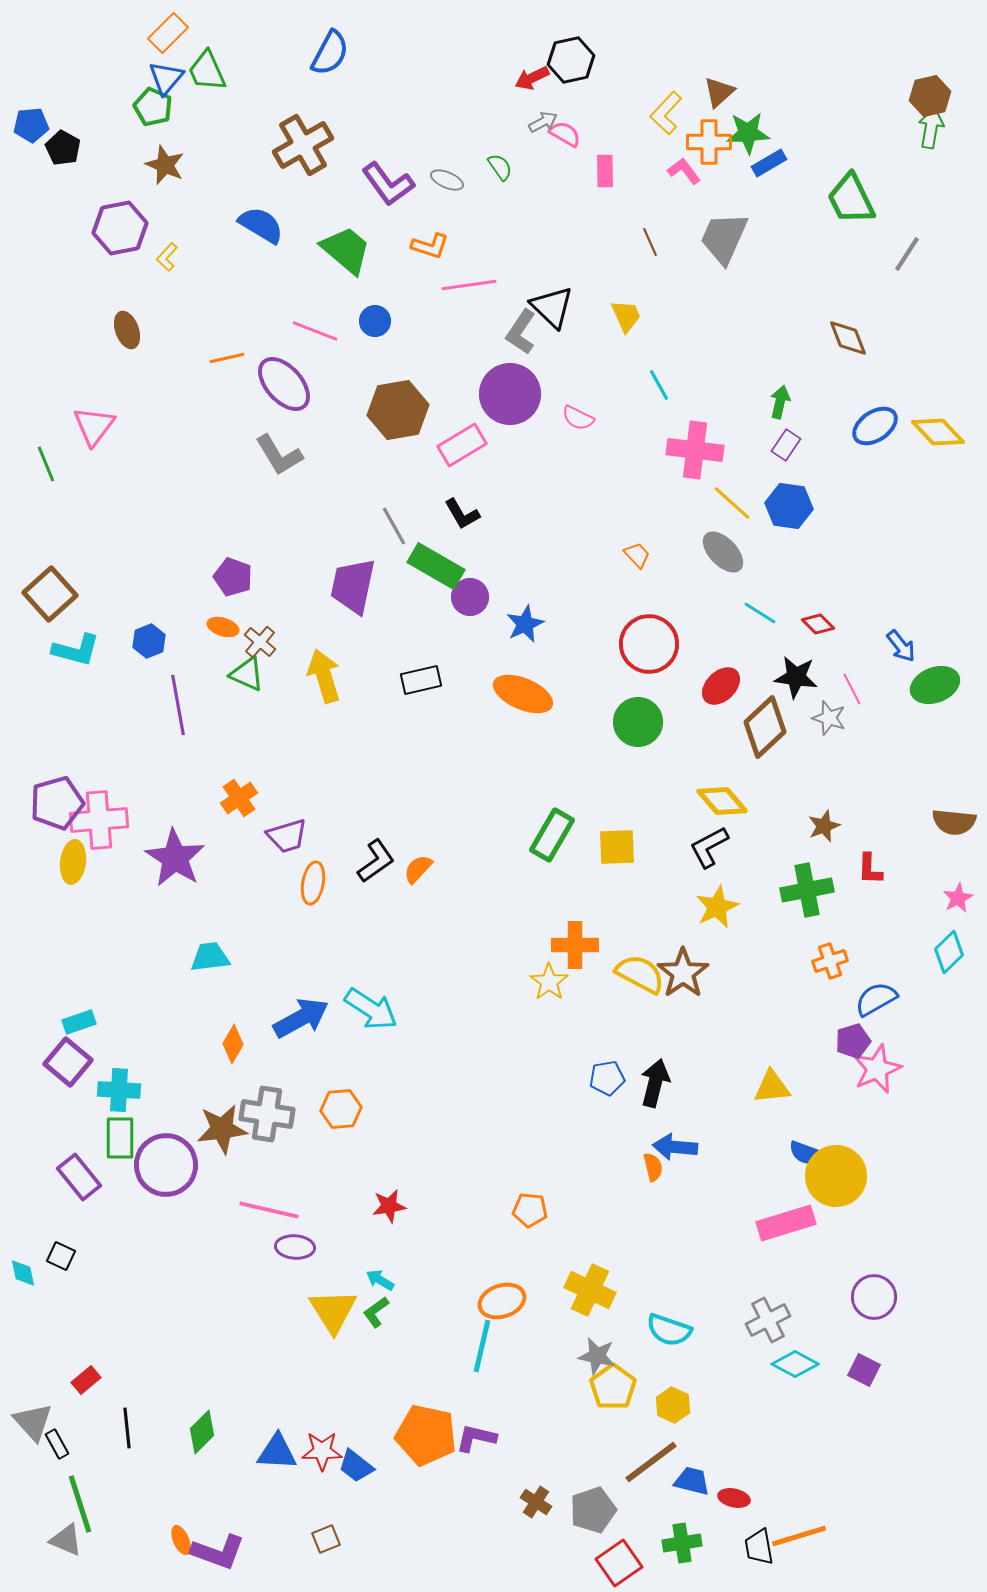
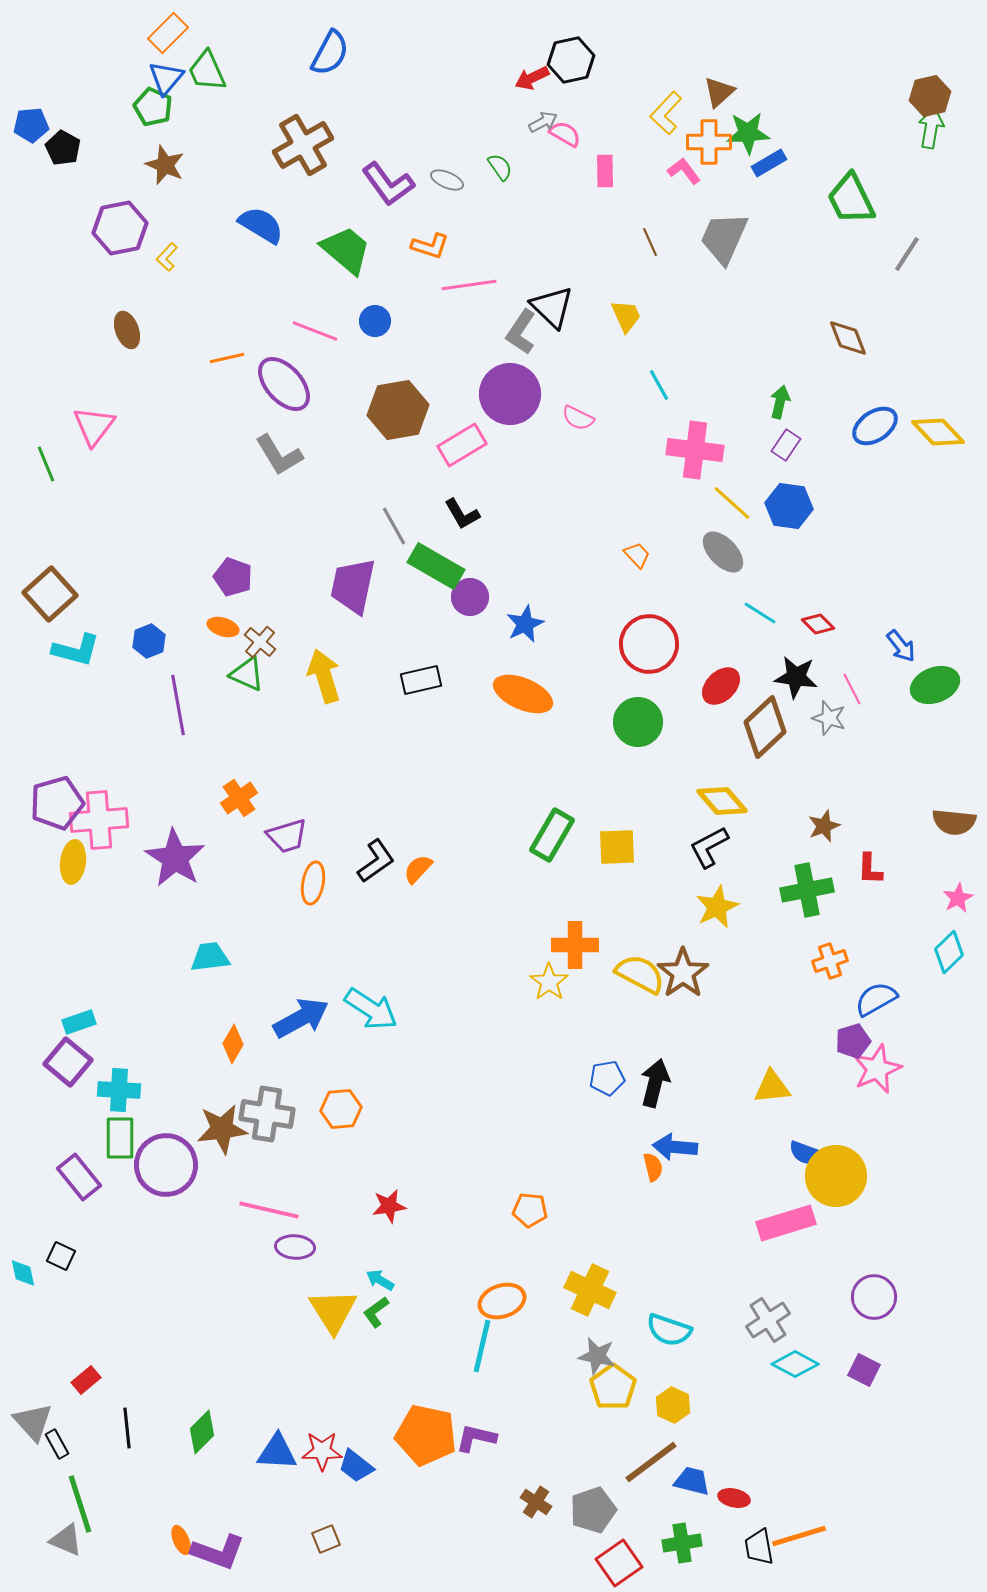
gray cross at (768, 1320): rotated 6 degrees counterclockwise
